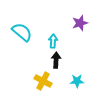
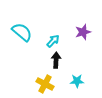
purple star: moved 3 px right, 9 px down
cyan arrow: rotated 40 degrees clockwise
yellow cross: moved 2 px right, 3 px down
